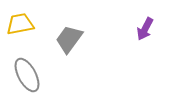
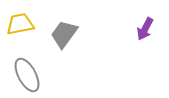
gray trapezoid: moved 5 px left, 5 px up
